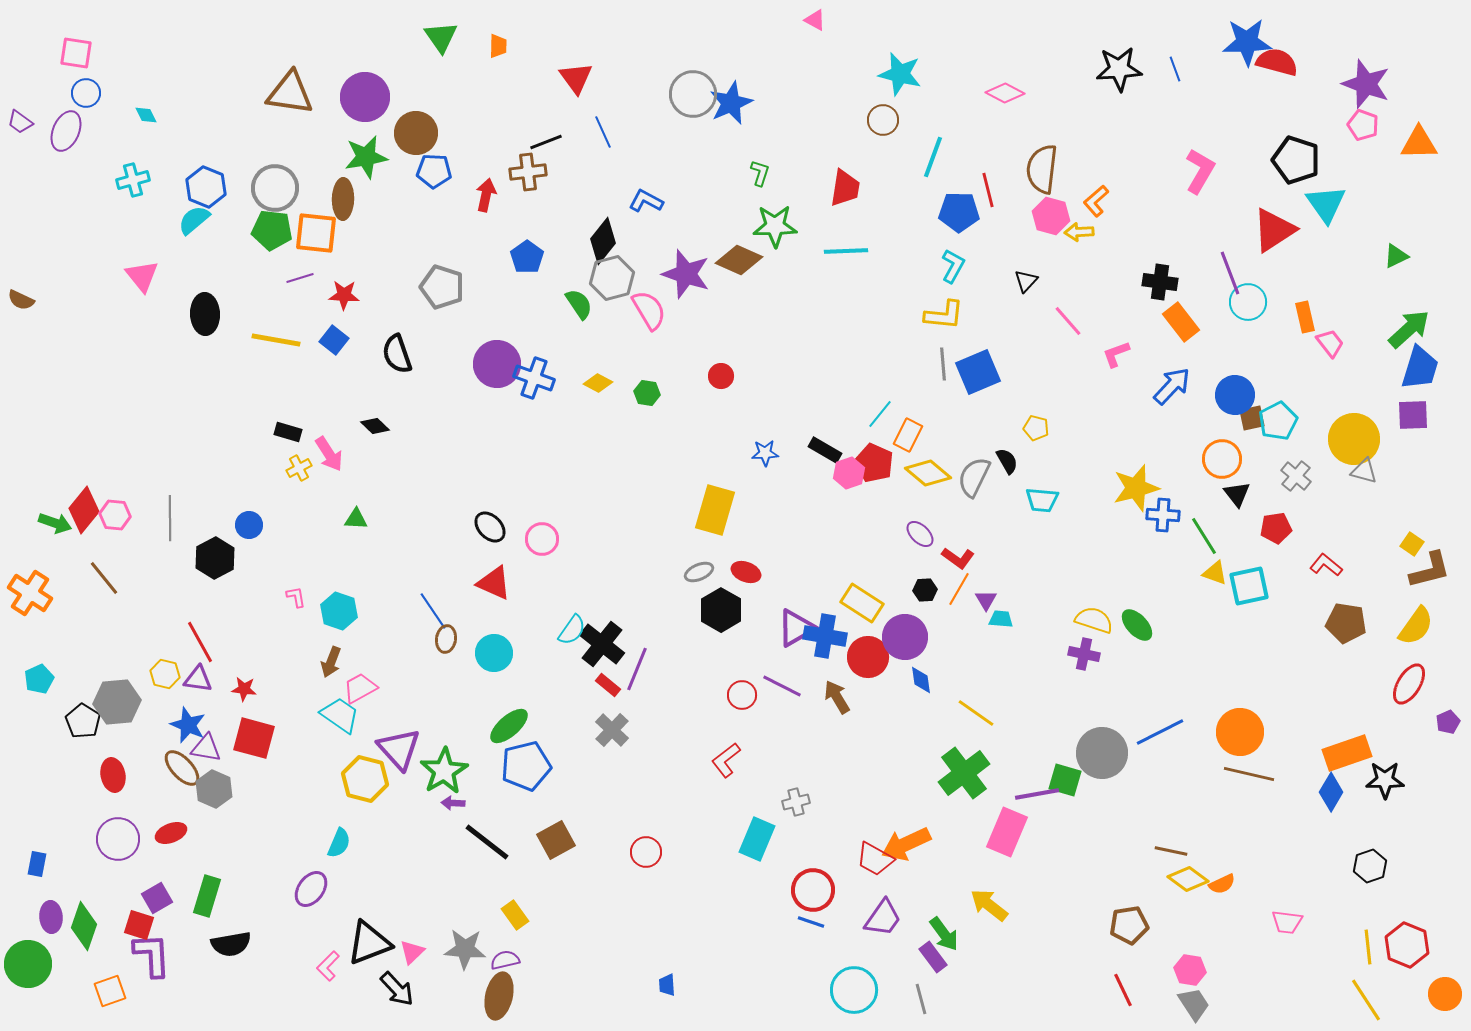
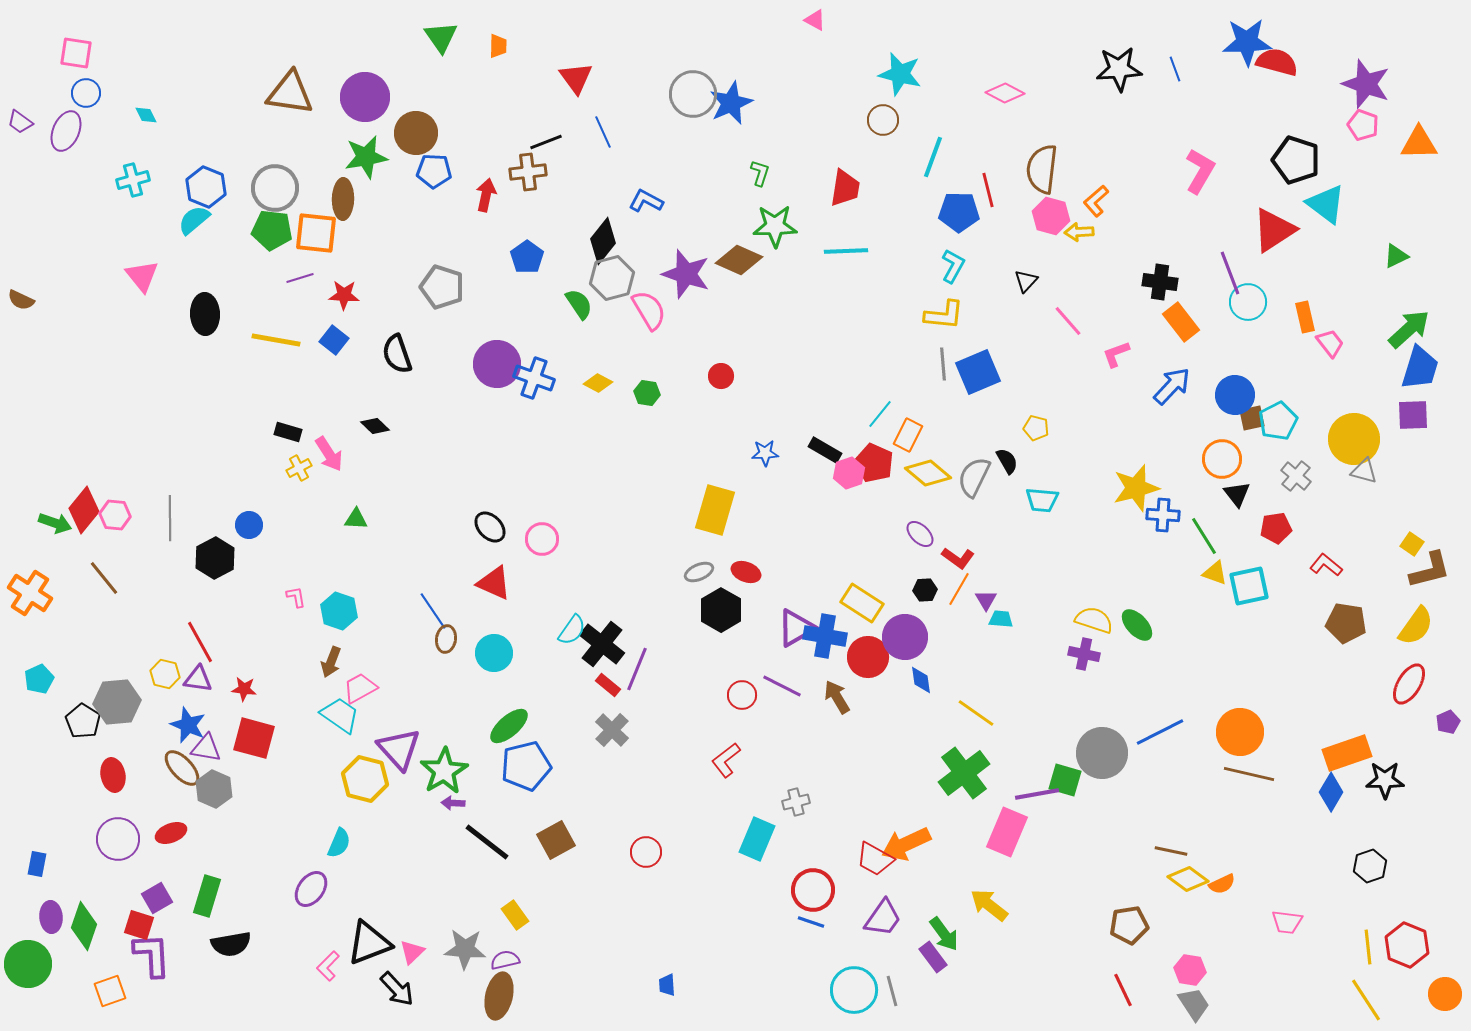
cyan triangle at (1326, 204): rotated 18 degrees counterclockwise
gray line at (921, 999): moved 29 px left, 8 px up
